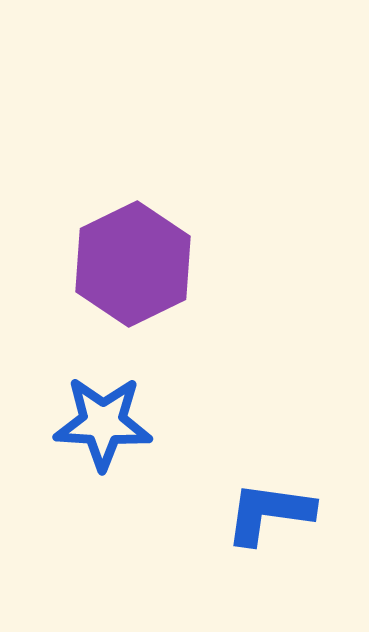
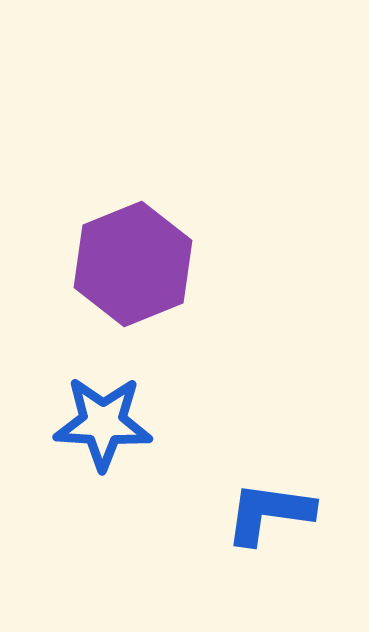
purple hexagon: rotated 4 degrees clockwise
